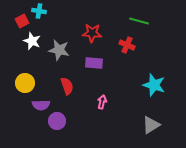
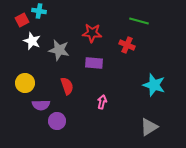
red square: moved 1 px up
gray triangle: moved 2 px left, 2 px down
